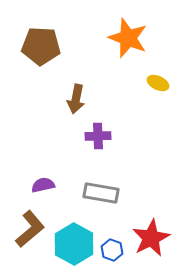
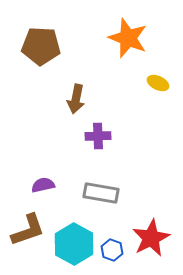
brown L-shape: moved 2 px left, 1 px down; rotated 21 degrees clockwise
